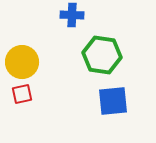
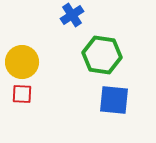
blue cross: rotated 35 degrees counterclockwise
red square: rotated 15 degrees clockwise
blue square: moved 1 px right, 1 px up; rotated 12 degrees clockwise
